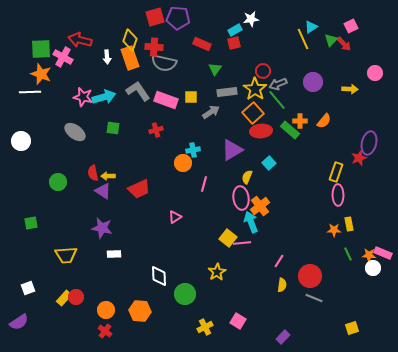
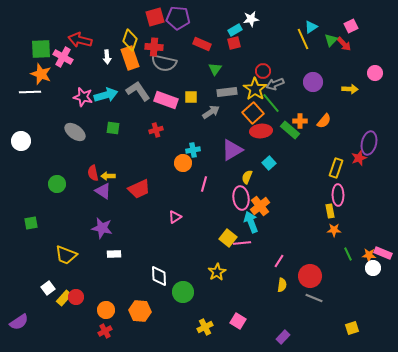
gray arrow at (278, 84): moved 3 px left
cyan arrow at (104, 97): moved 2 px right, 2 px up
green line at (277, 100): moved 6 px left, 3 px down
yellow rectangle at (336, 172): moved 4 px up
green circle at (58, 182): moved 1 px left, 2 px down
yellow rectangle at (349, 224): moved 19 px left, 13 px up
yellow trapezoid at (66, 255): rotated 25 degrees clockwise
white square at (28, 288): moved 20 px right; rotated 16 degrees counterclockwise
green circle at (185, 294): moved 2 px left, 2 px up
red cross at (105, 331): rotated 24 degrees clockwise
